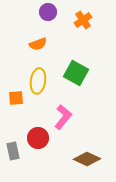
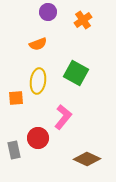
gray rectangle: moved 1 px right, 1 px up
